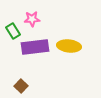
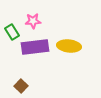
pink star: moved 1 px right, 2 px down
green rectangle: moved 1 px left, 1 px down
